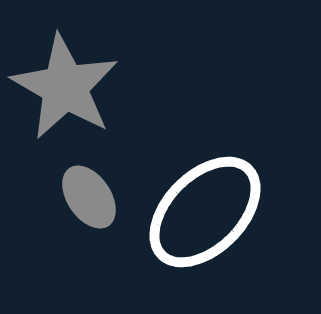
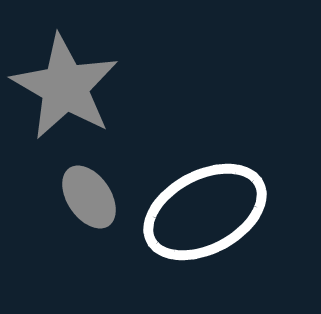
white ellipse: rotated 17 degrees clockwise
